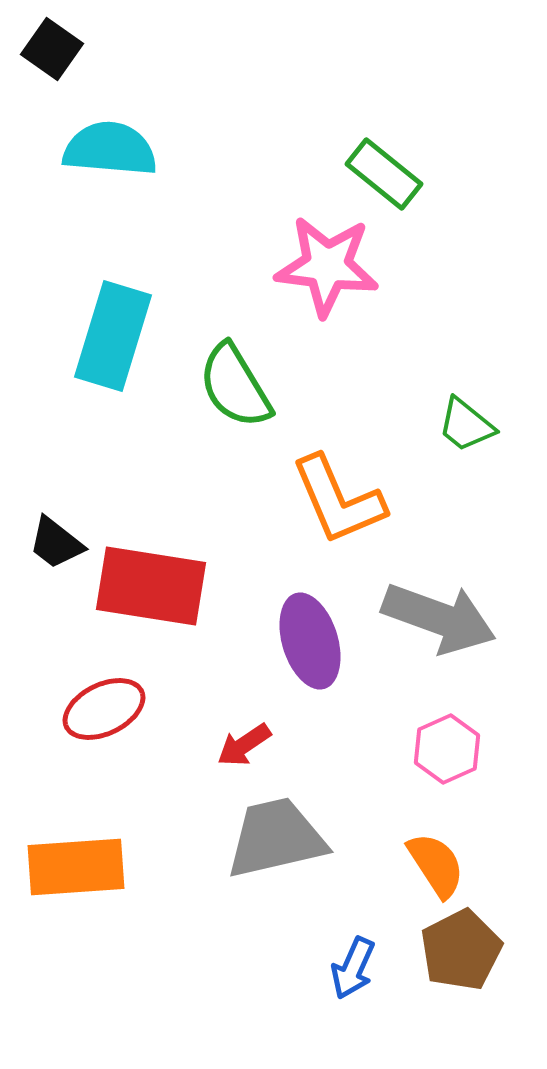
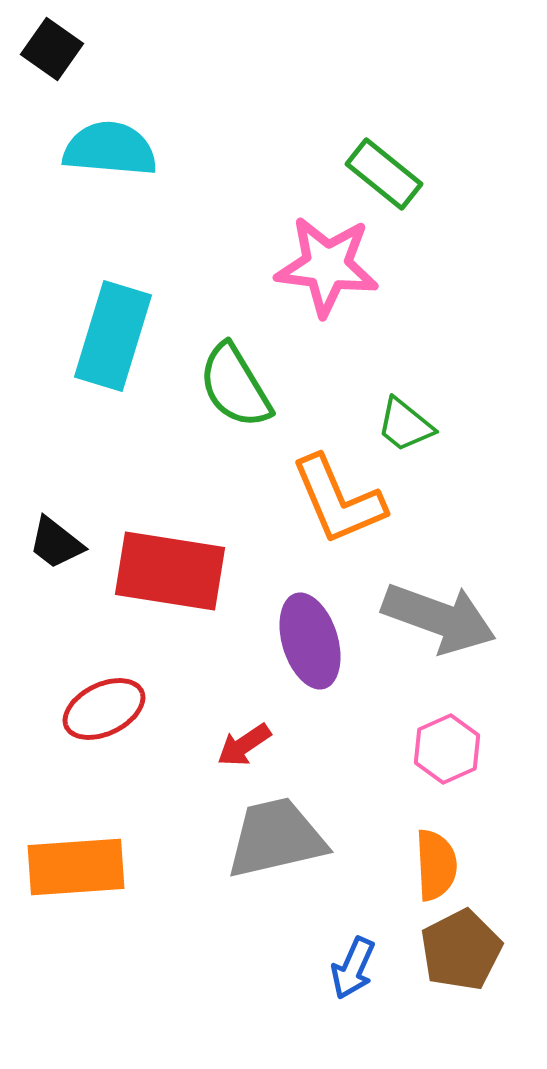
green trapezoid: moved 61 px left
red rectangle: moved 19 px right, 15 px up
orange semicircle: rotated 30 degrees clockwise
